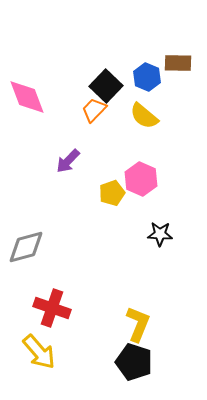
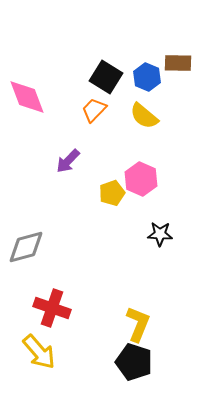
black square: moved 9 px up; rotated 12 degrees counterclockwise
